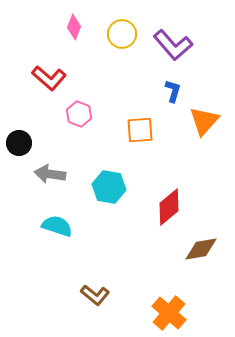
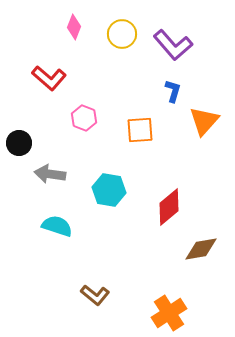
pink hexagon: moved 5 px right, 4 px down
cyan hexagon: moved 3 px down
orange cross: rotated 16 degrees clockwise
